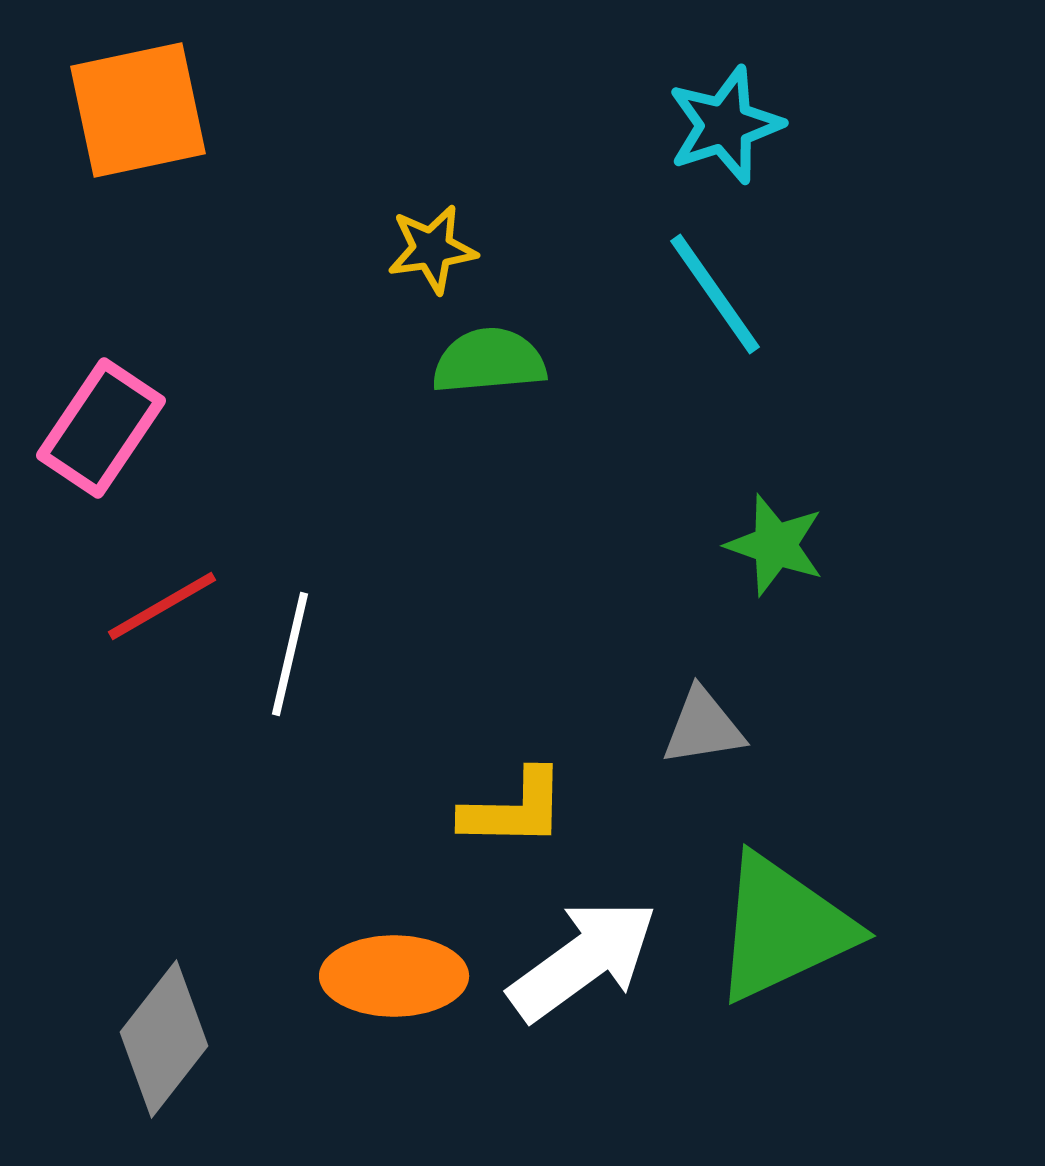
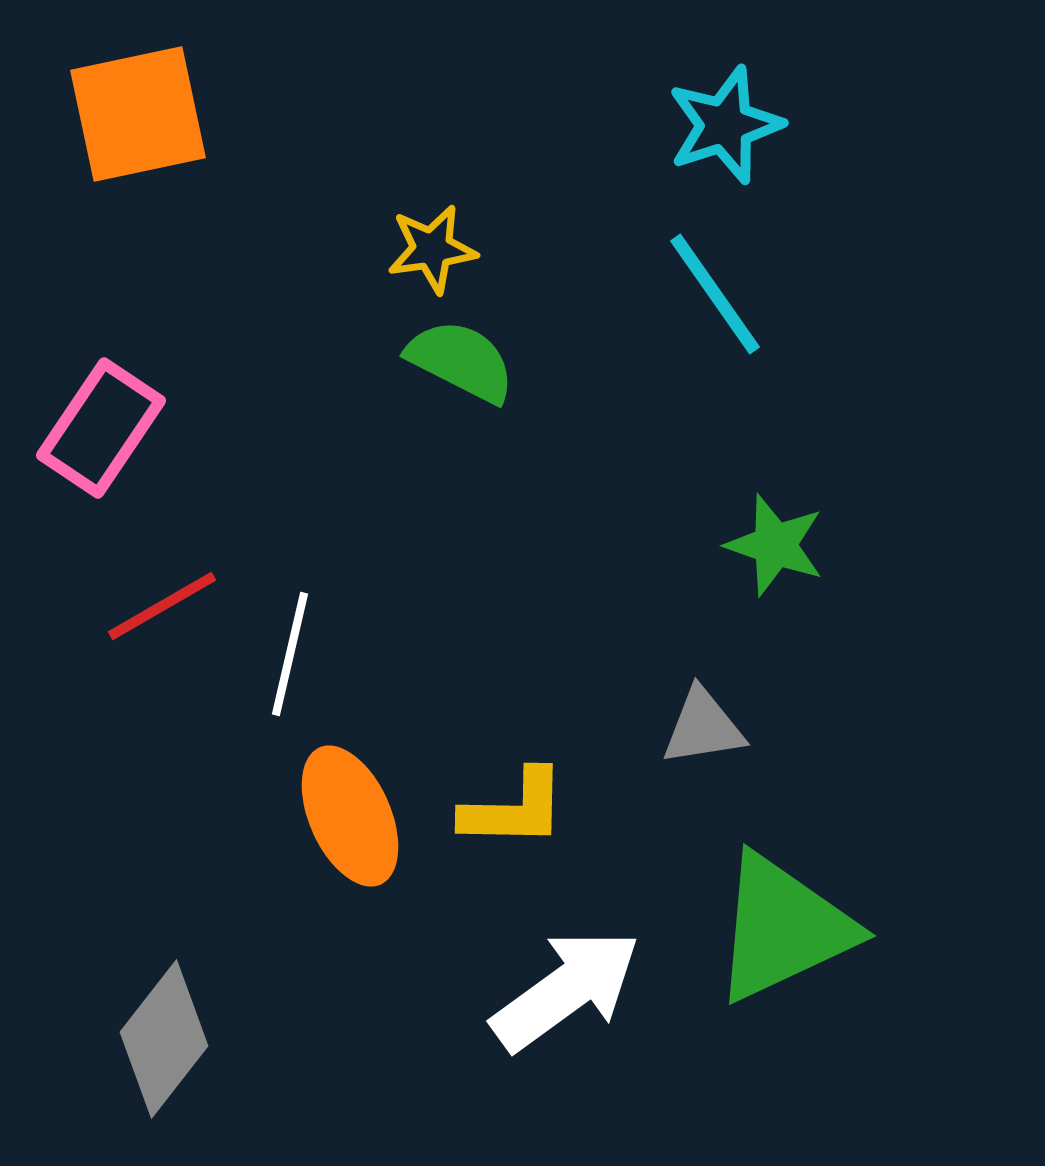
orange square: moved 4 px down
green semicircle: moved 28 px left; rotated 32 degrees clockwise
white arrow: moved 17 px left, 30 px down
orange ellipse: moved 44 px left, 160 px up; rotated 66 degrees clockwise
